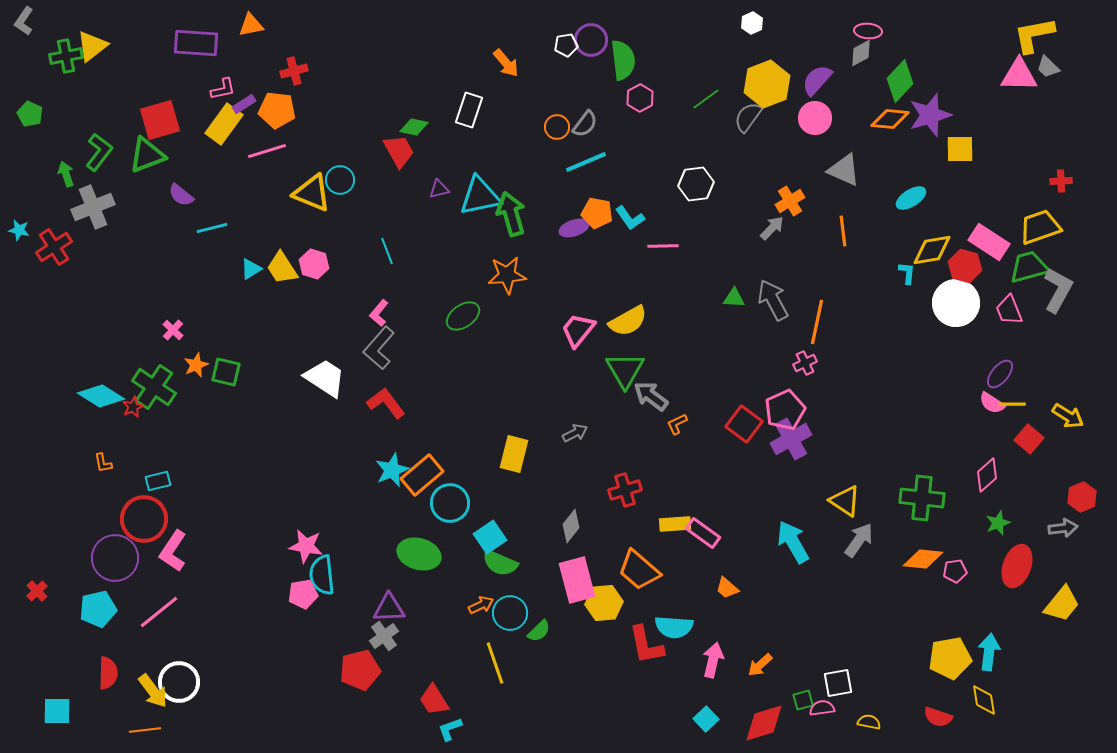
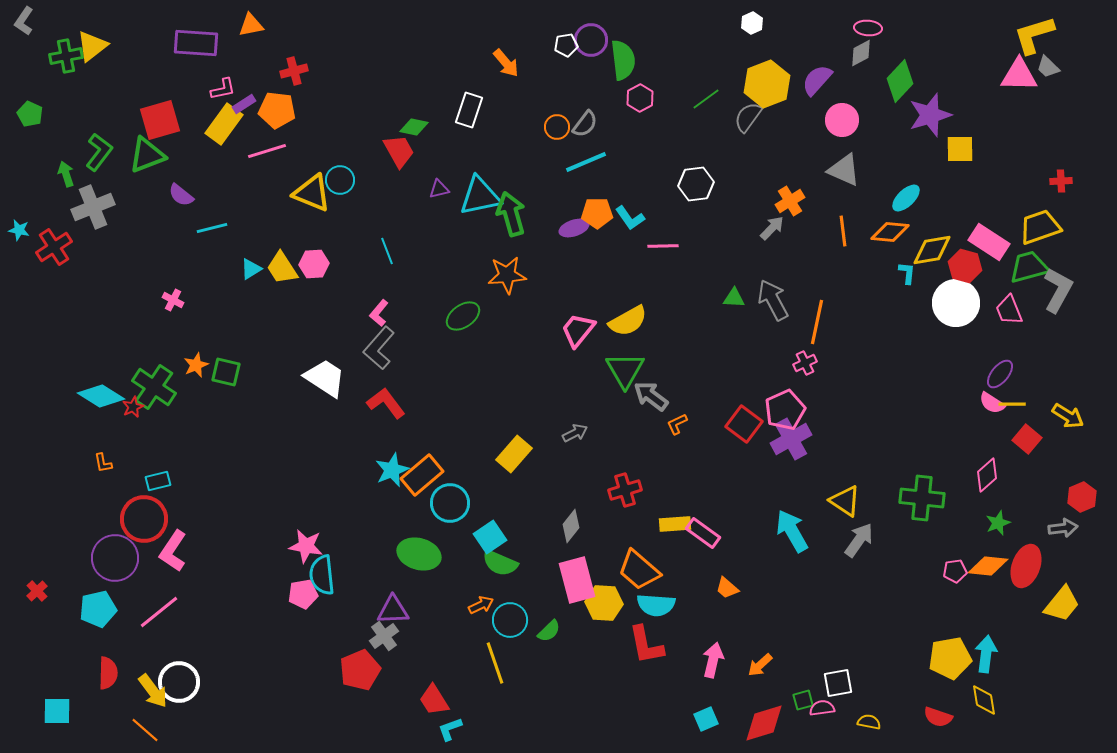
pink ellipse at (868, 31): moved 3 px up
yellow L-shape at (1034, 35): rotated 6 degrees counterclockwise
pink circle at (815, 118): moved 27 px right, 2 px down
orange diamond at (890, 119): moved 113 px down
cyan ellipse at (911, 198): moved 5 px left; rotated 12 degrees counterclockwise
orange pentagon at (597, 213): rotated 12 degrees counterclockwise
pink hexagon at (314, 264): rotated 20 degrees counterclockwise
pink cross at (173, 330): moved 30 px up; rotated 15 degrees counterclockwise
red square at (1029, 439): moved 2 px left
yellow rectangle at (514, 454): rotated 27 degrees clockwise
cyan arrow at (793, 542): moved 1 px left, 11 px up
orange diamond at (923, 559): moved 65 px right, 7 px down
red ellipse at (1017, 566): moved 9 px right
yellow hexagon at (604, 603): rotated 9 degrees clockwise
purple triangle at (389, 608): moved 4 px right, 2 px down
cyan circle at (510, 613): moved 7 px down
cyan semicircle at (674, 627): moved 18 px left, 22 px up
green semicircle at (539, 631): moved 10 px right
cyan arrow at (989, 652): moved 3 px left, 2 px down
red pentagon at (360, 670): rotated 9 degrees counterclockwise
cyan square at (706, 719): rotated 20 degrees clockwise
orange line at (145, 730): rotated 48 degrees clockwise
